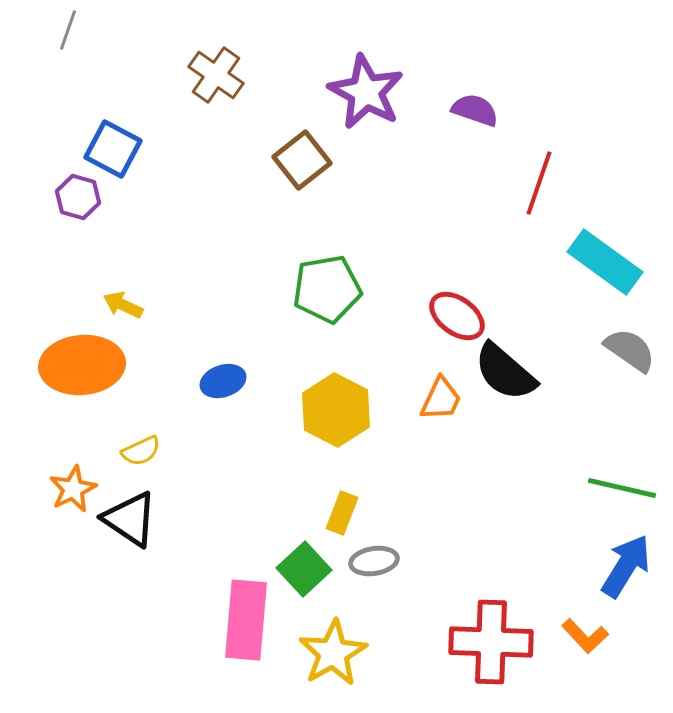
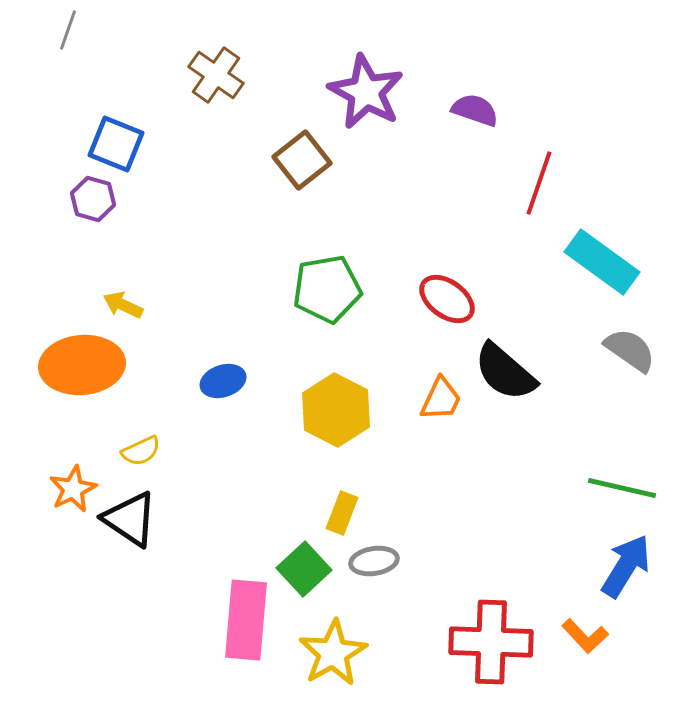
blue square: moved 3 px right, 5 px up; rotated 6 degrees counterclockwise
purple hexagon: moved 15 px right, 2 px down
cyan rectangle: moved 3 px left
red ellipse: moved 10 px left, 17 px up
